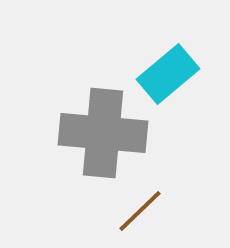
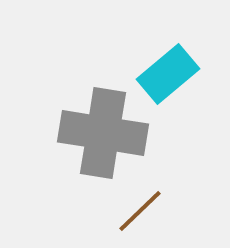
gray cross: rotated 4 degrees clockwise
